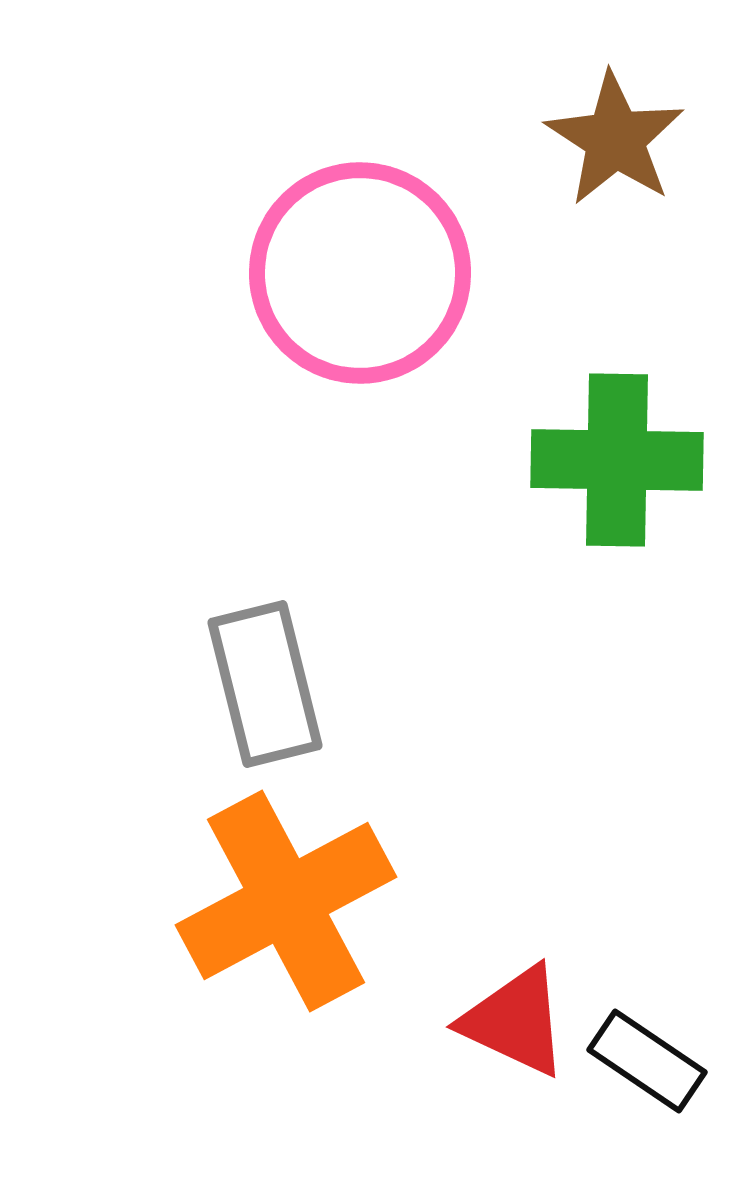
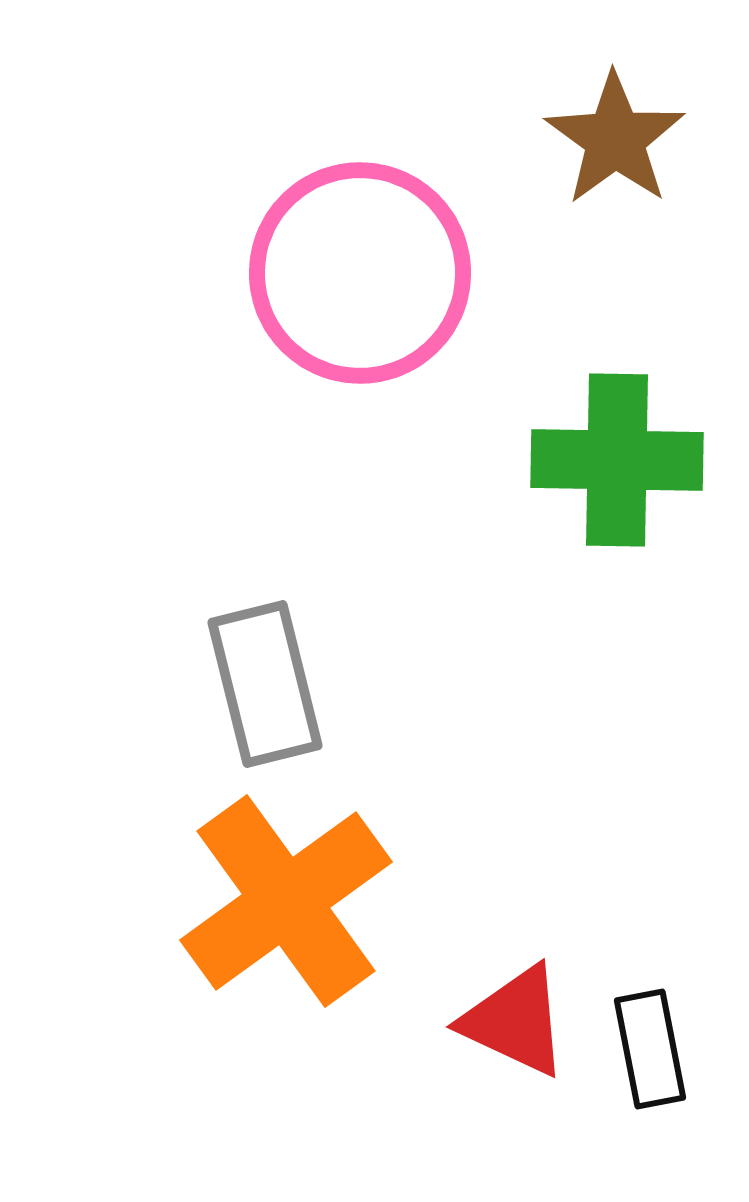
brown star: rotated 3 degrees clockwise
orange cross: rotated 8 degrees counterclockwise
black rectangle: moved 3 px right, 12 px up; rotated 45 degrees clockwise
